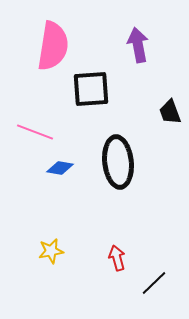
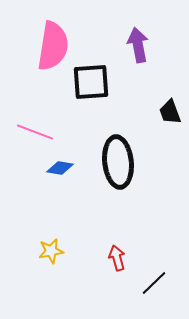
black square: moved 7 px up
